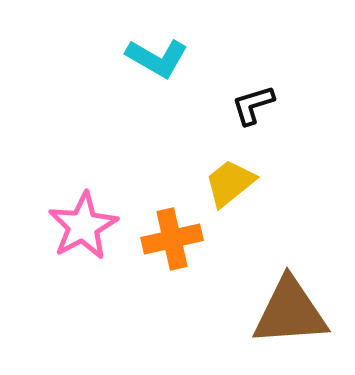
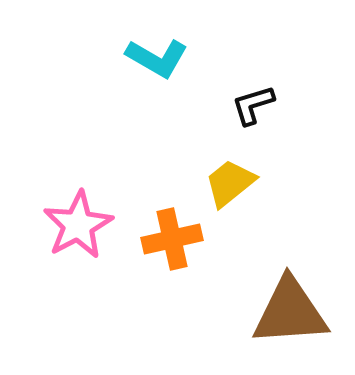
pink star: moved 5 px left, 1 px up
